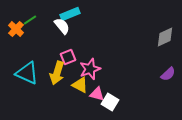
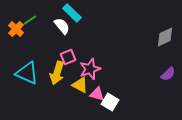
cyan rectangle: moved 2 px right, 1 px up; rotated 66 degrees clockwise
